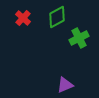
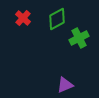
green diamond: moved 2 px down
